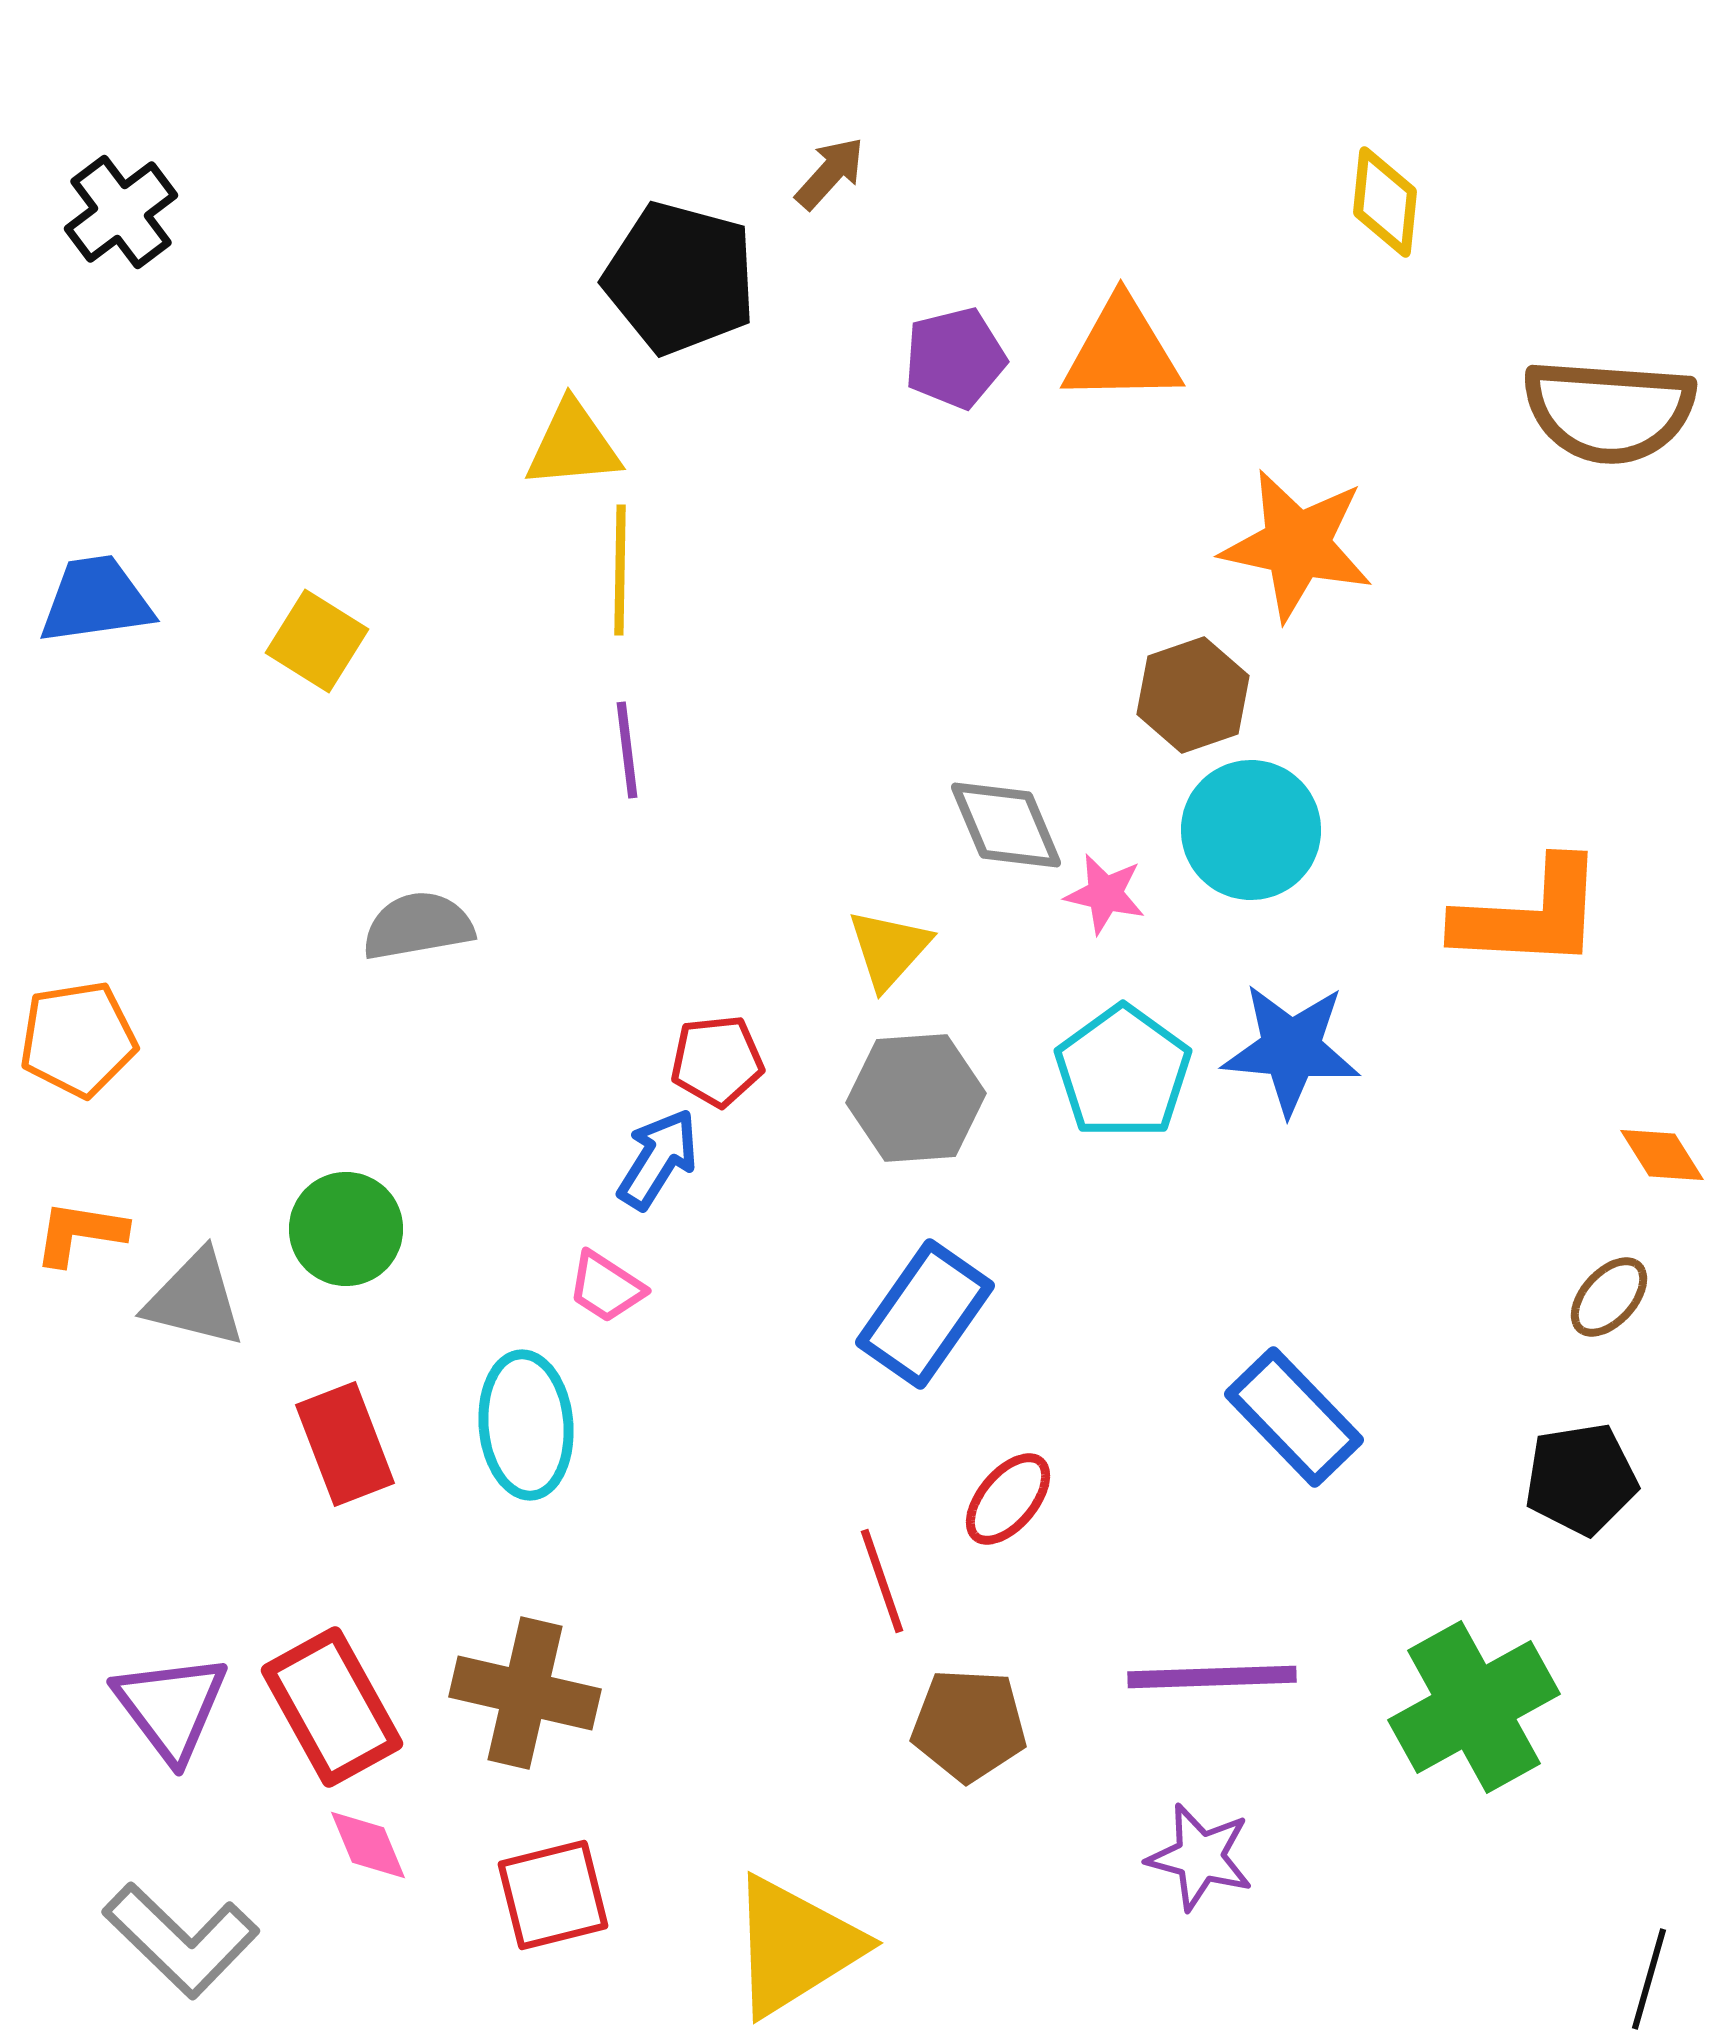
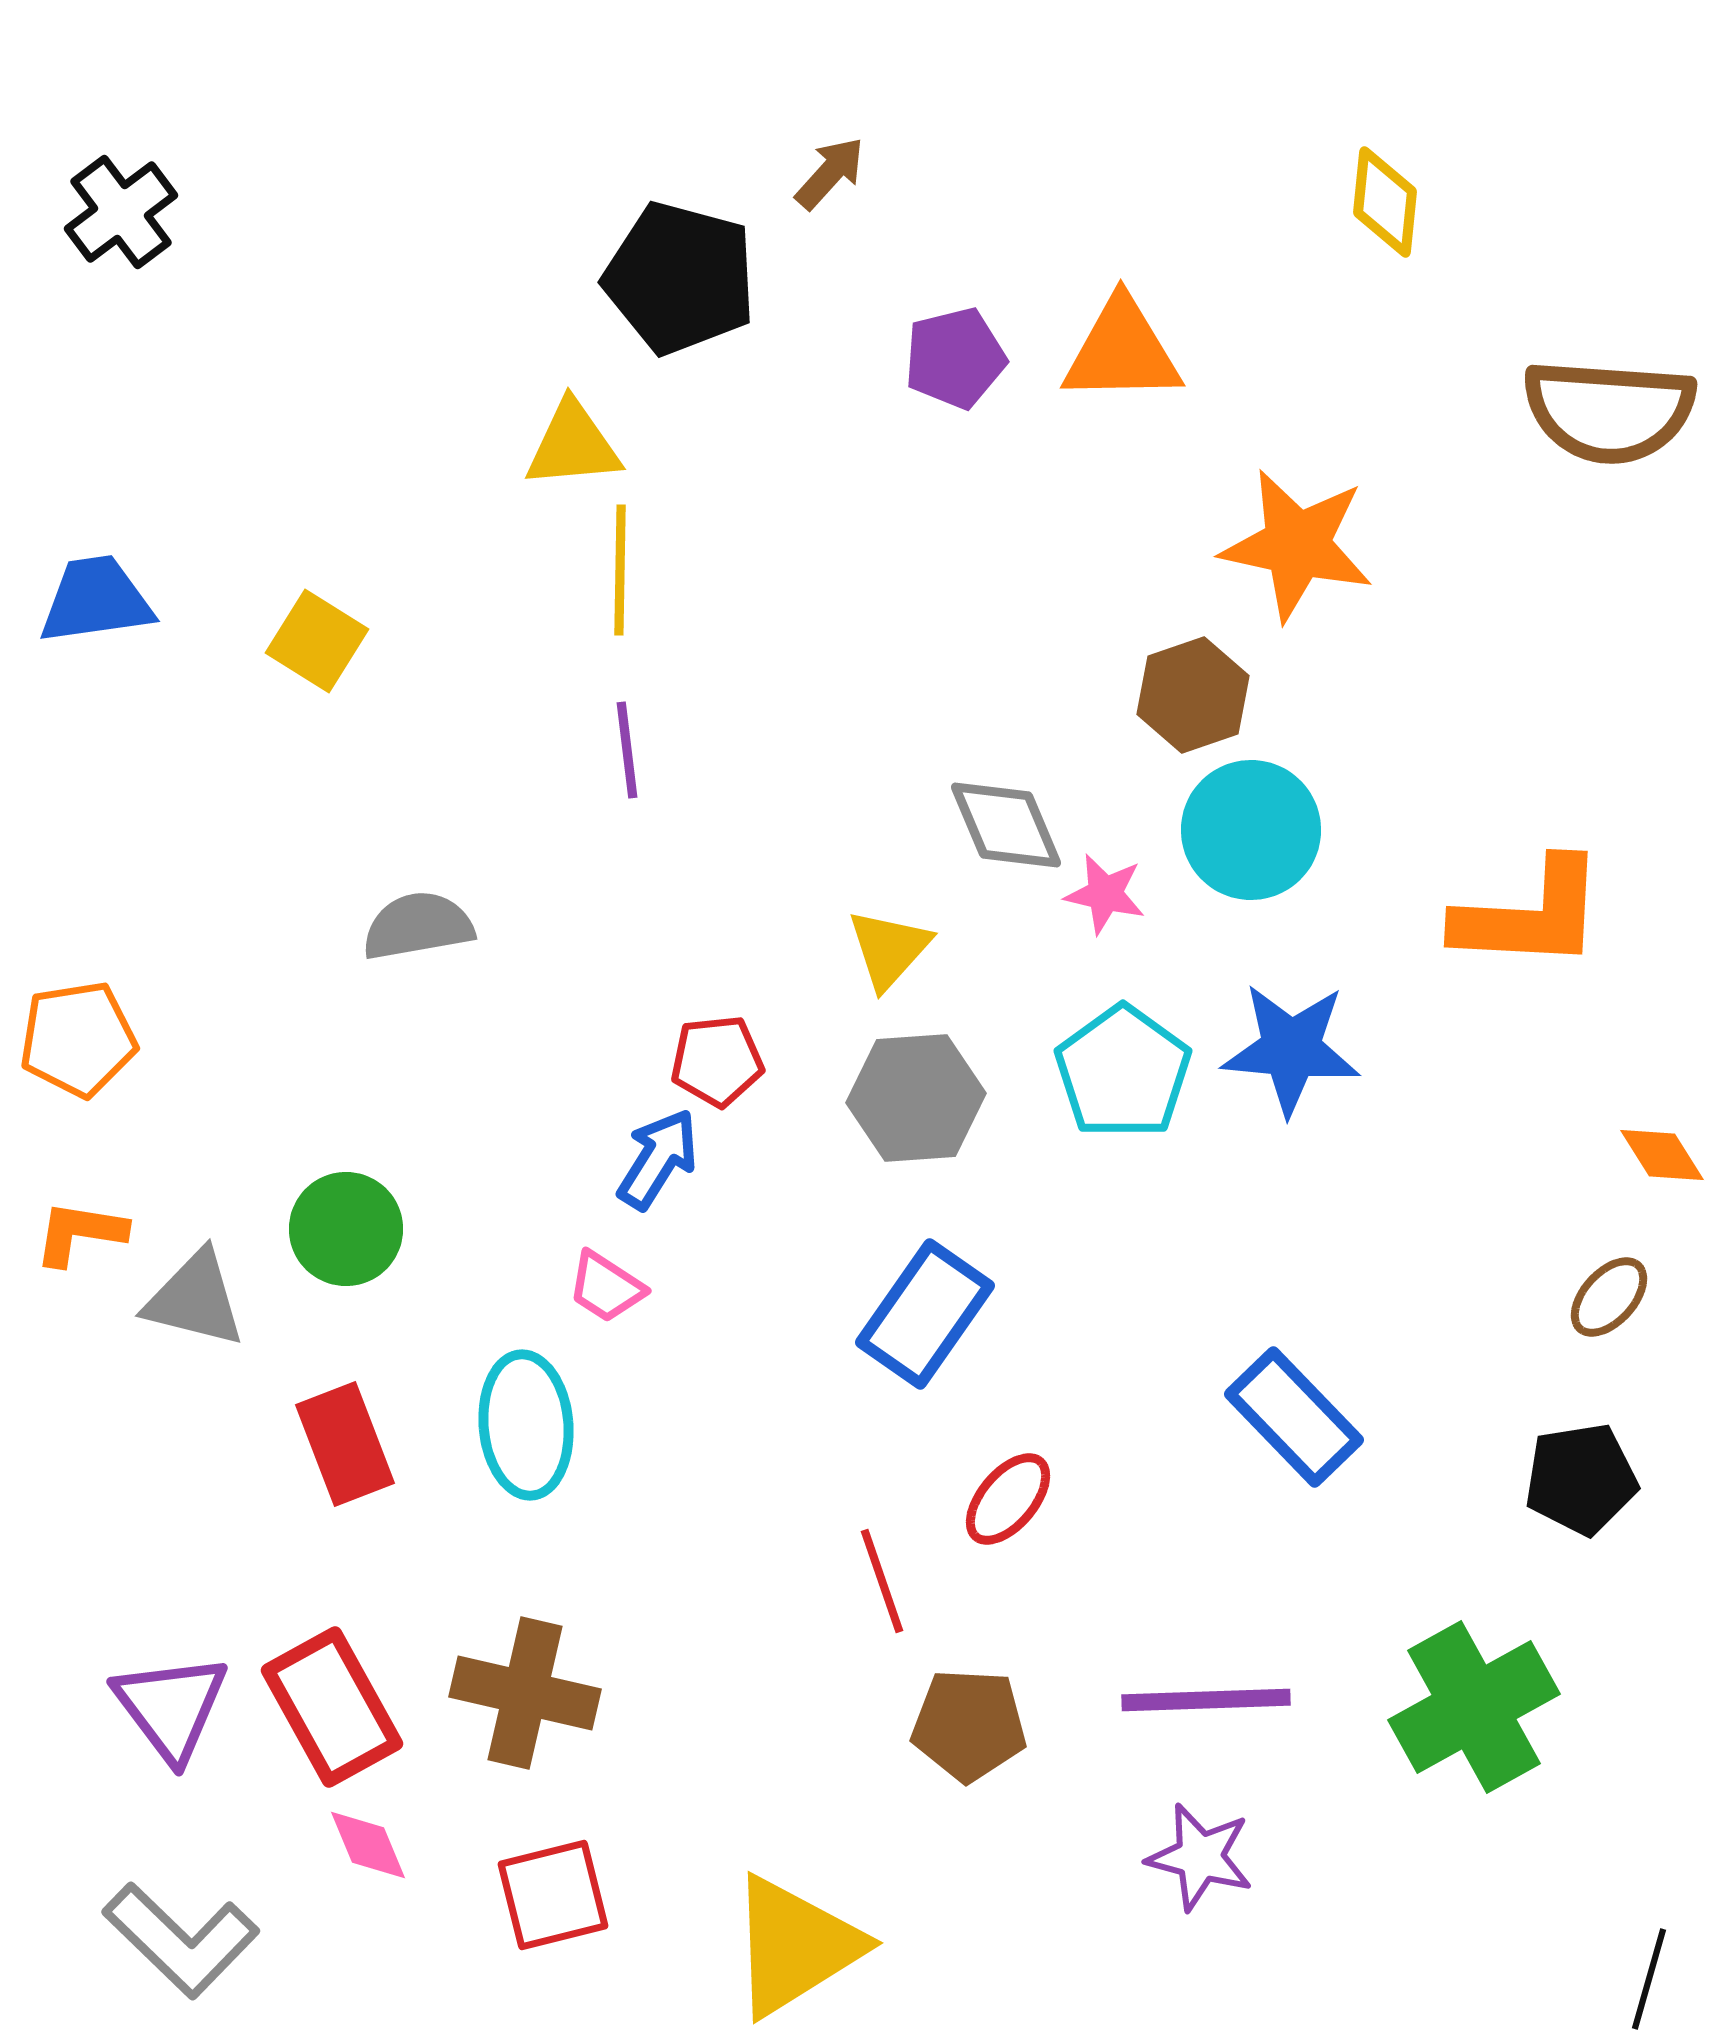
purple line at (1212, 1677): moved 6 px left, 23 px down
